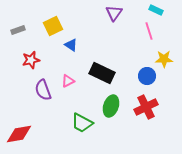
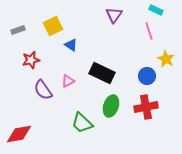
purple triangle: moved 2 px down
yellow star: moved 2 px right; rotated 30 degrees clockwise
purple semicircle: rotated 15 degrees counterclockwise
red cross: rotated 15 degrees clockwise
green trapezoid: rotated 15 degrees clockwise
